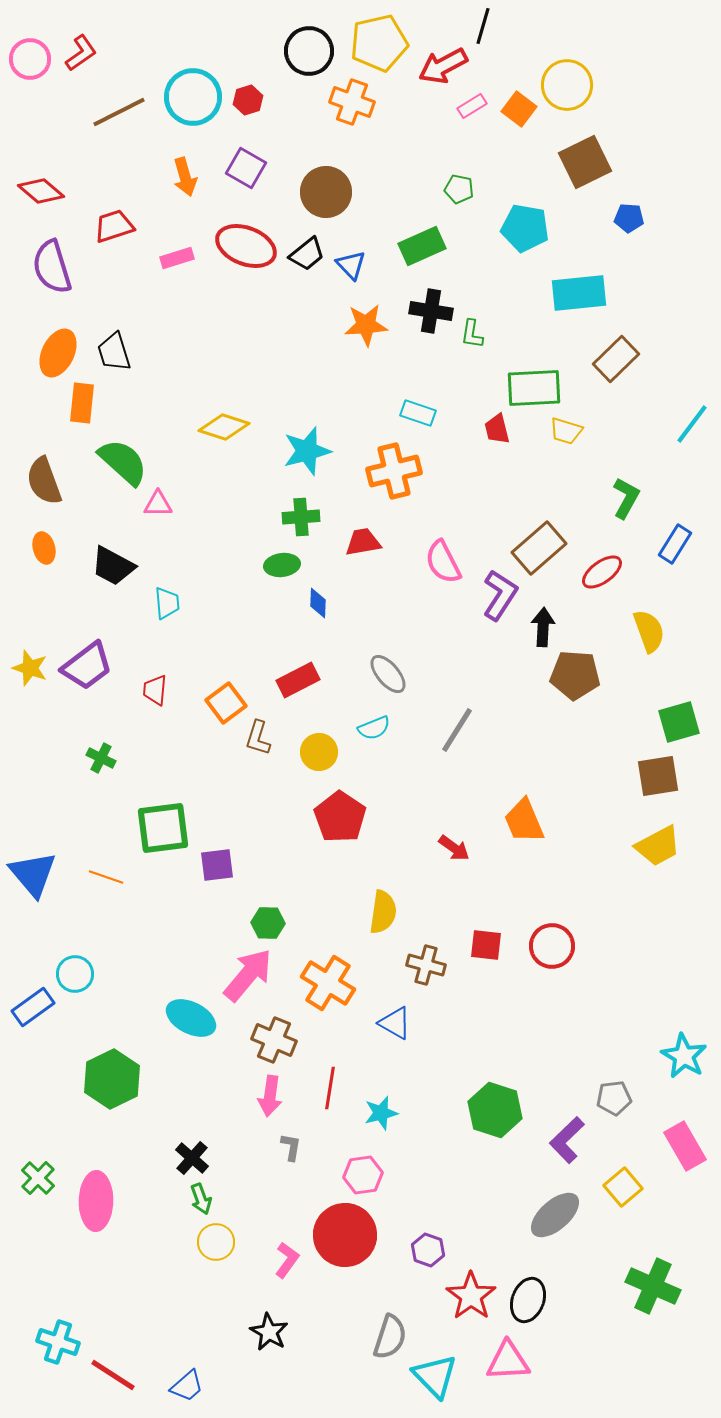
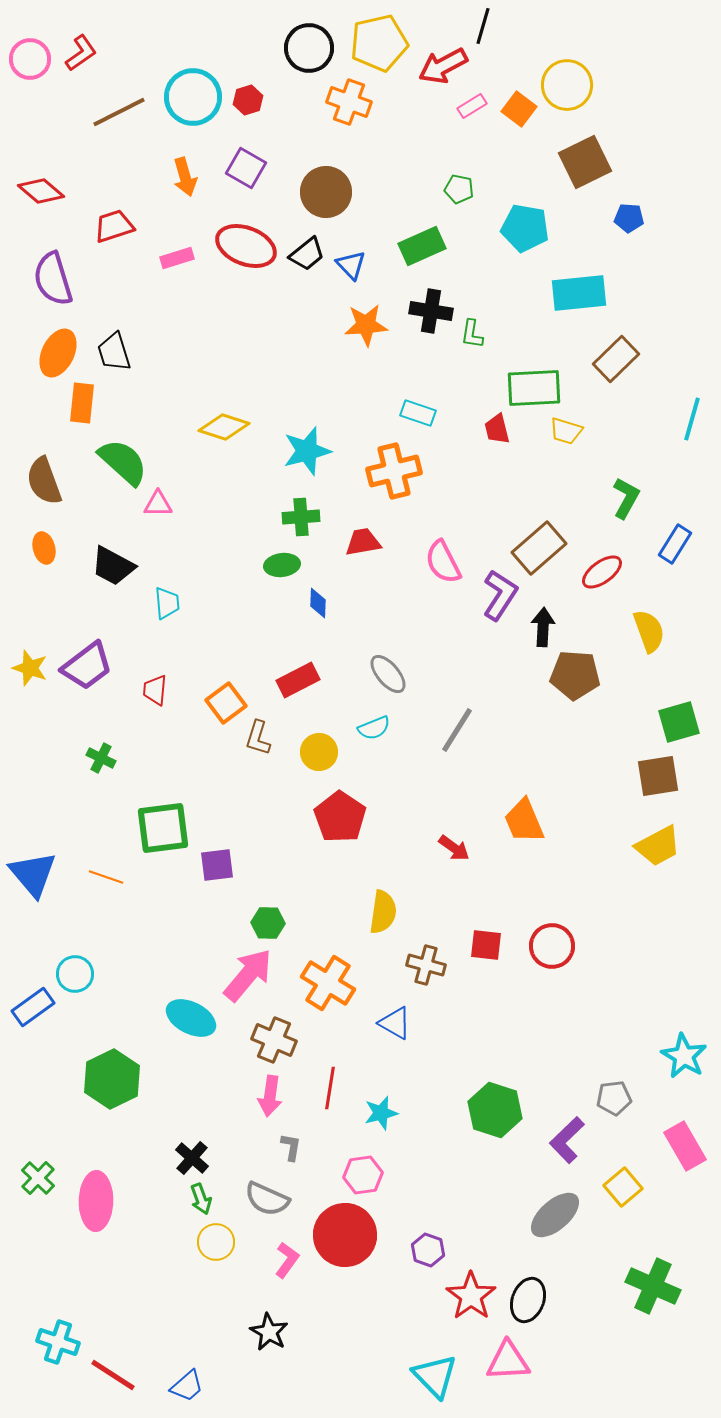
black circle at (309, 51): moved 3 px up
orange cross at (352, 102): moved 3 px left
purple semicircle at (52, 267): moved 1 px right, 12 px down
cyan line at (692, 424): moved 5 px up; rotated 21 degrees counterclockwise
gray semicircle at (390, 1337): moved 123 px left, 138 px up; rotated 96 degrees clockwise
